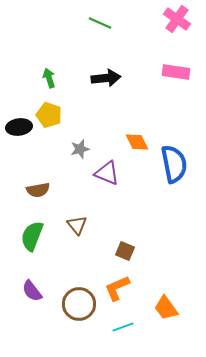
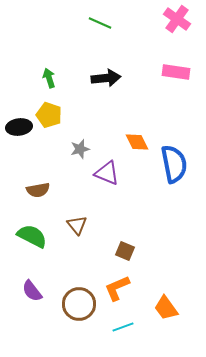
green semicircle: rotated 96 degrees clockwise
